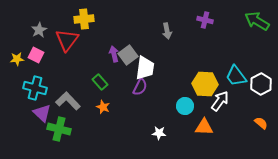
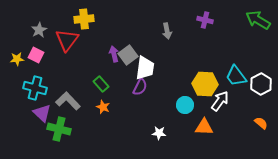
green arrow: moved 1 px right, 1 px up
green rectangle: moved 1 px right, 2 px down
cyan circle: moved 1 px up
